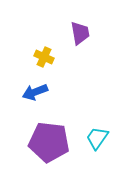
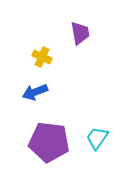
yellow cross: moved 2 px left
